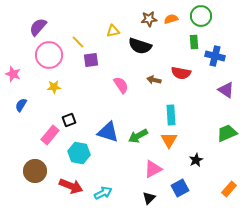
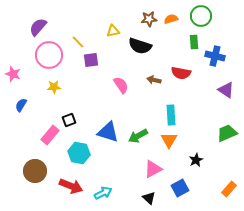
black triangle: rotated 32 degrees counterclockwise
